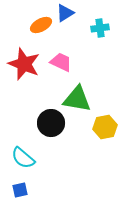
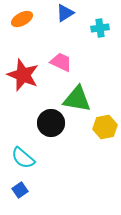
orange ellipse: moved 19 px left, 6 px up
red star: moved 1 px left, 11 px down
blue square: rotated 21 degrees counterclockwise
